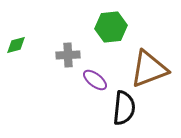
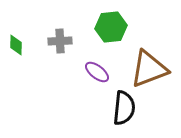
green diamond: rotated 75 degrees counterclockwise
gray cross: moved 8 px left, 14 px up
purple ellipse: moved 2 px right, 8 px up
